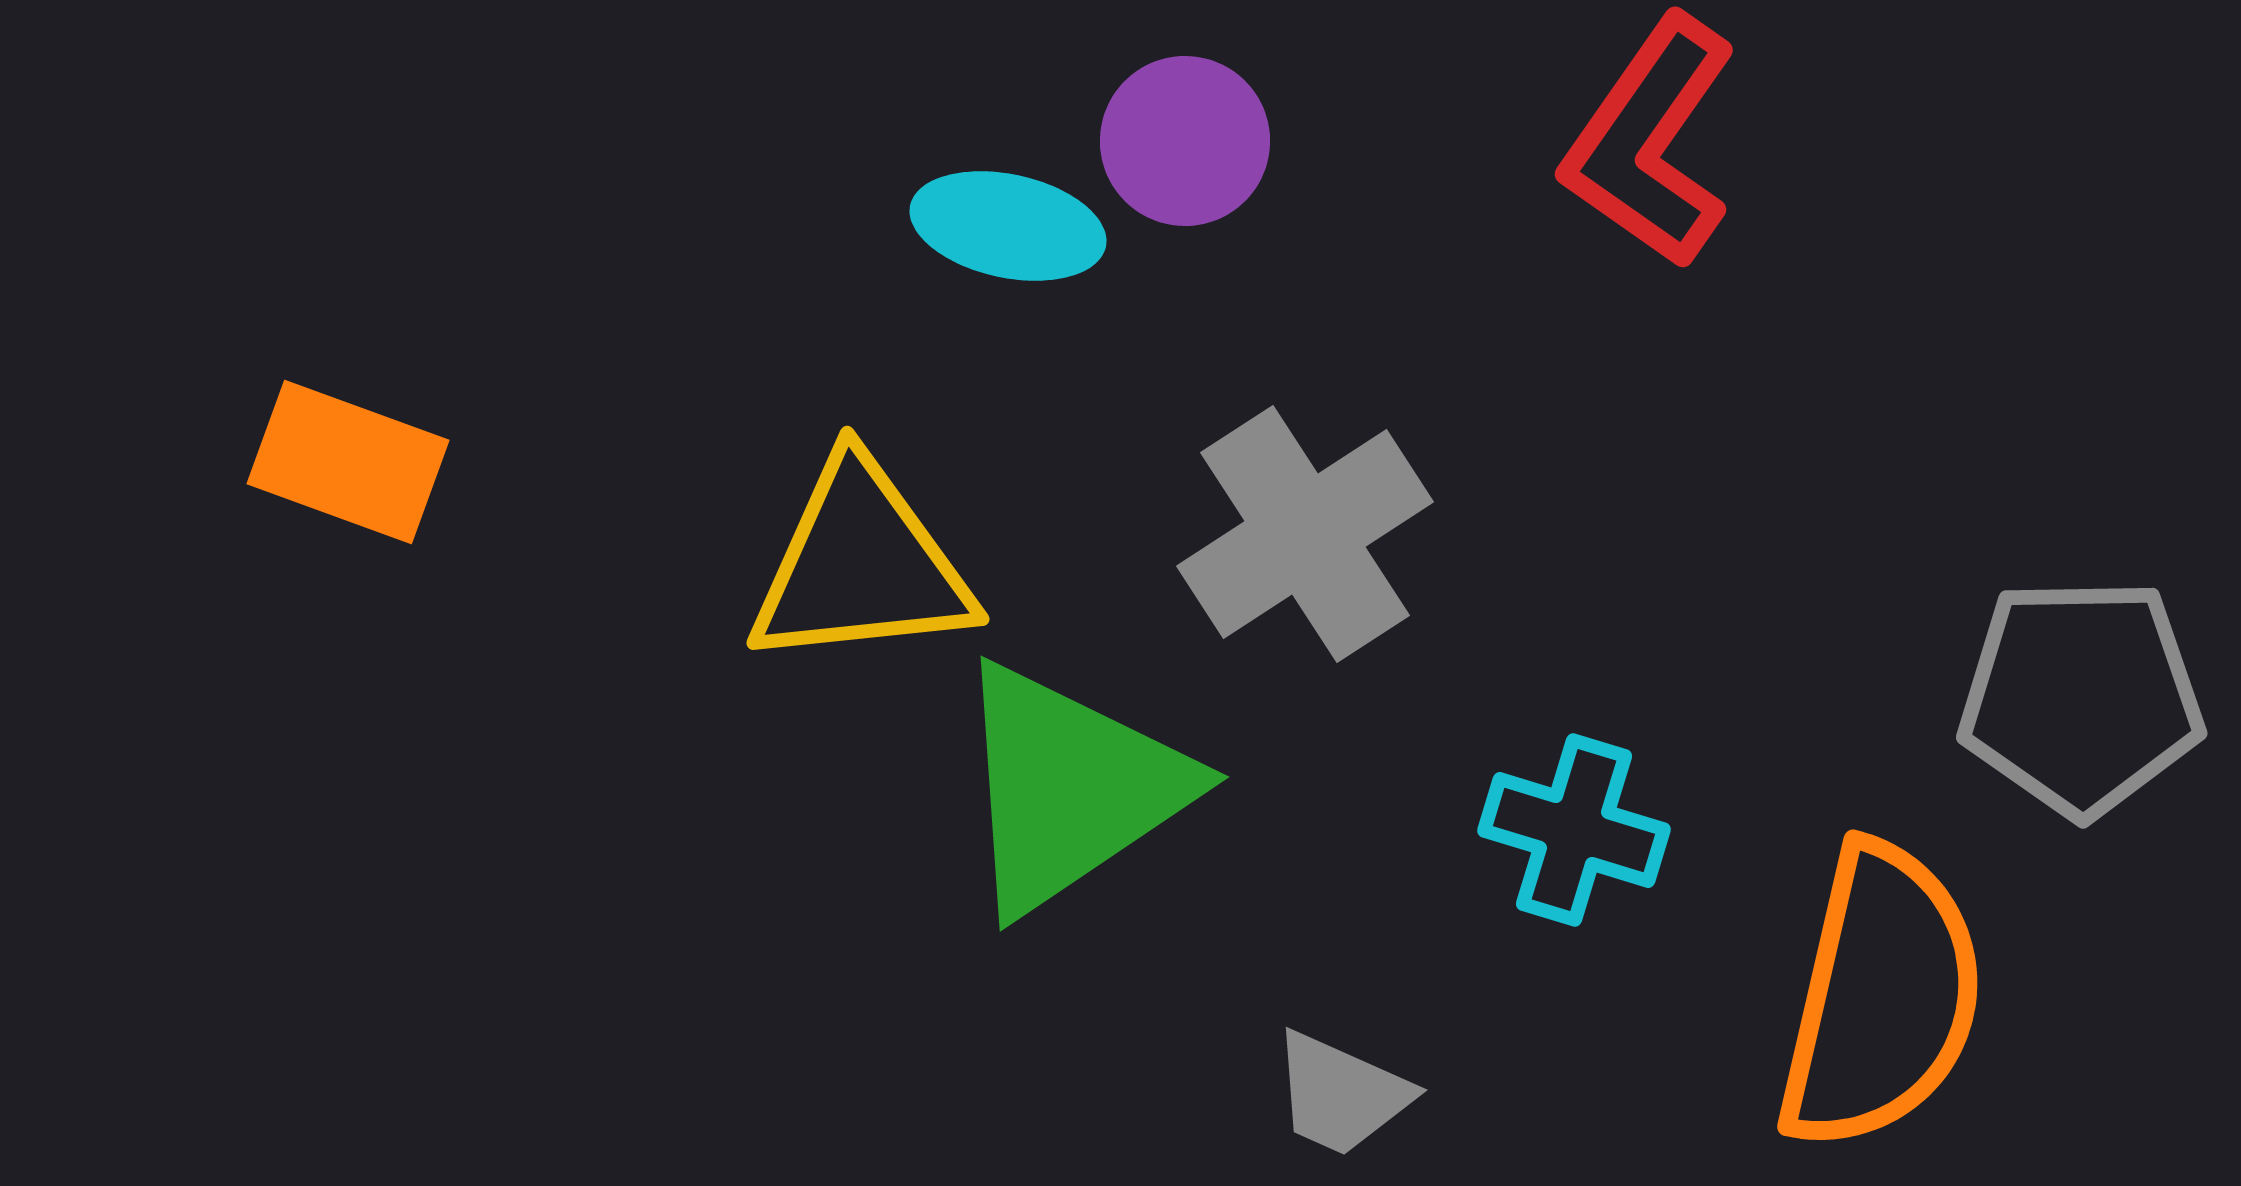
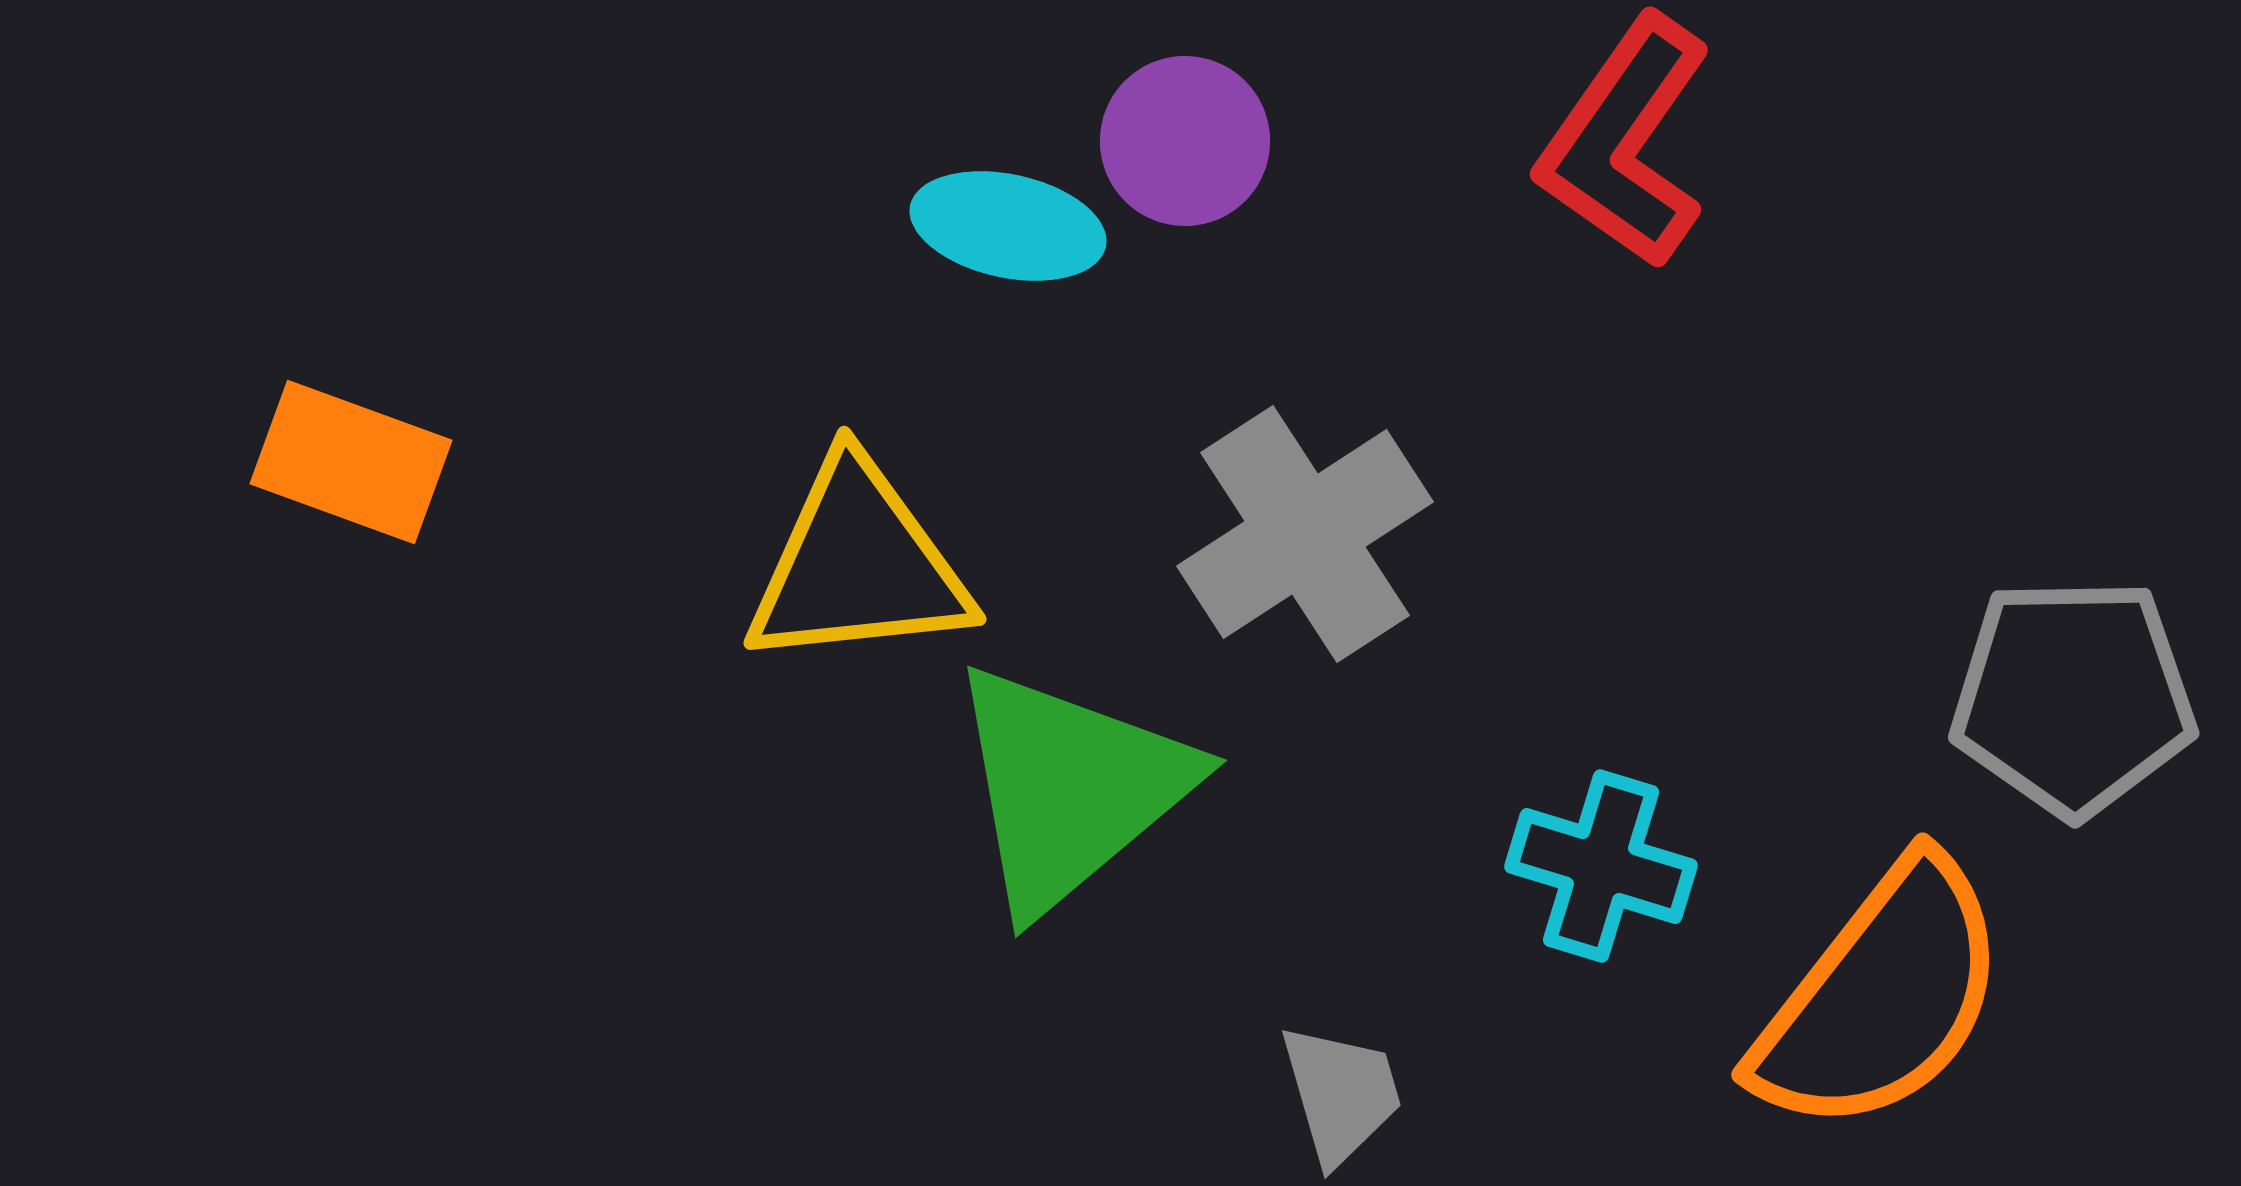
red L-shape: moved 25 px left
orange rectangle: moved 3 px right
yellow triangle: moved 3 px left
gray pentagon: moved 8 px left
green triangle: rotated 6 degrees counterclockwise
cyan cross: moved 27 px right, 36 px down
orange semicircle: rotated 25 degrees clockwise
gray trapezoid: rotated 130 degrees counterclockwise
